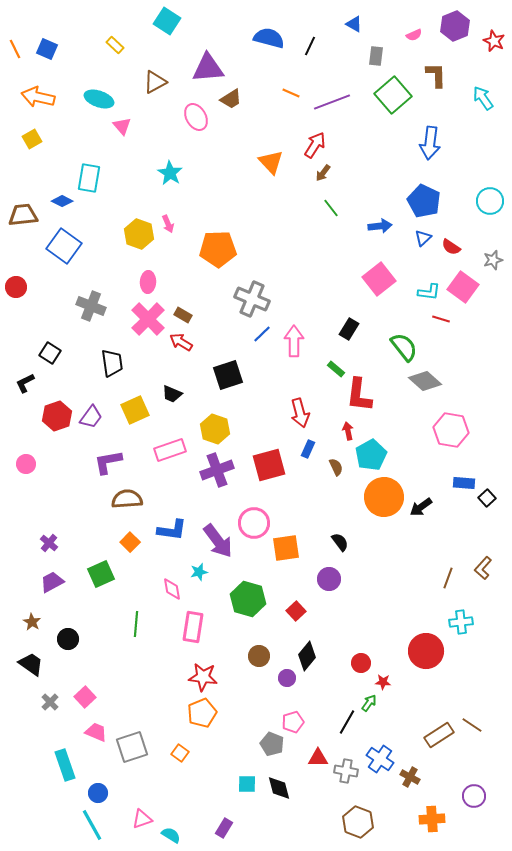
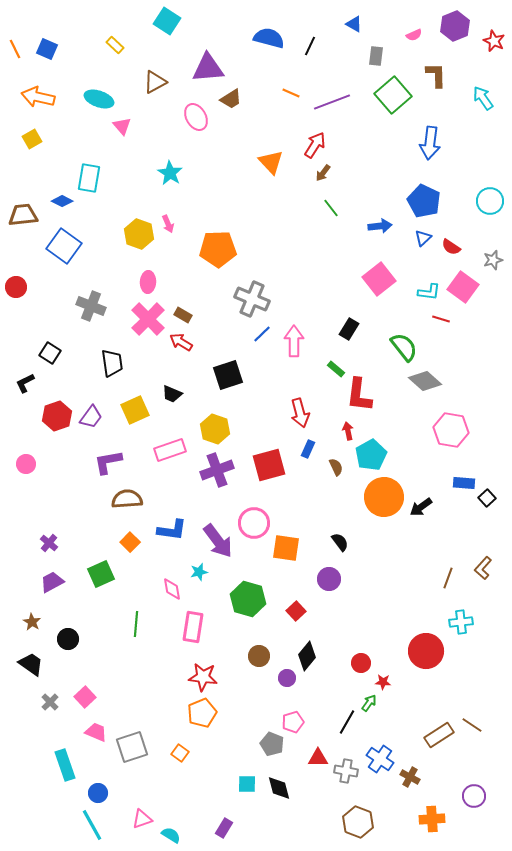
orange square at (286, 548): rotated 16 degrees clockwise
